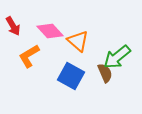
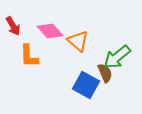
orange L-shape: rotated 60 degrees counterclockwise
blue square: moved 15 px right, 9 px down
